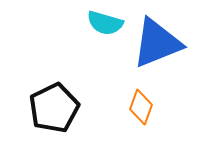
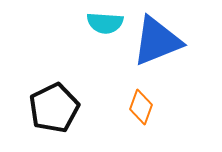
cyan semicircle: rotated 12 degrees counterclockwise
blue triangle: moved 2 px up
